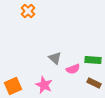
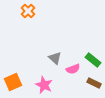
green rectangle: rotated 35 degrees clockwise
orange square: moved 4 px up
